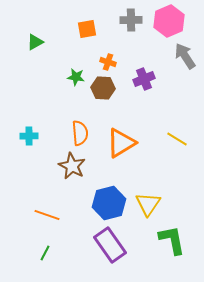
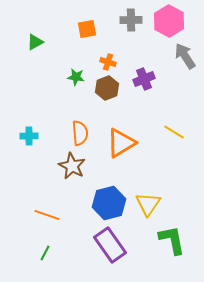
pink hexagon: rotated 8 degrees counterclockwise
brown hexagon: moved 4 px right; rotated 25 degrees counterclockwise
yellow line: moved 3 px left, 7 px up
